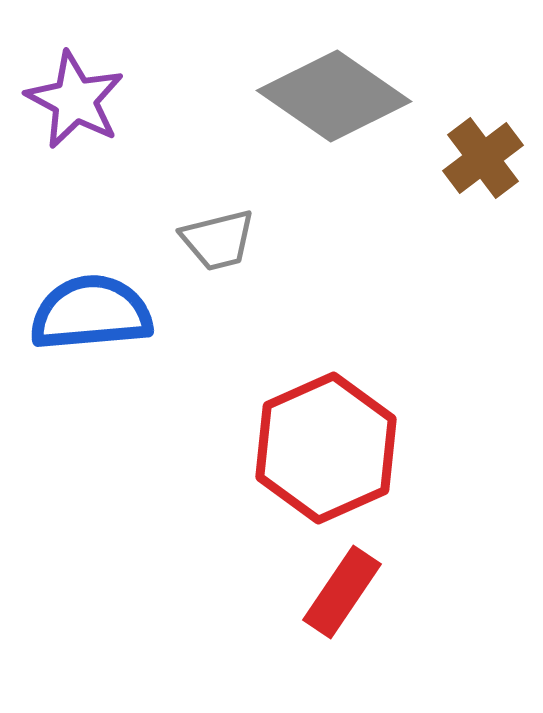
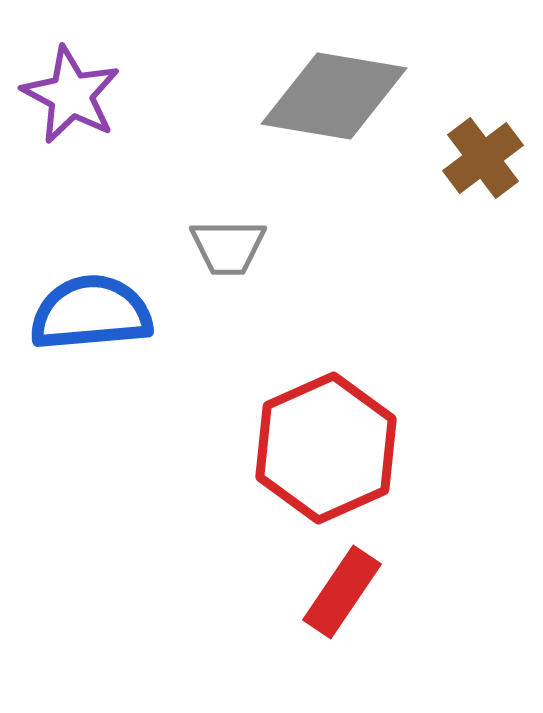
gray diamond: rotated 25 degrees counterclockwise
purple star: moved 4 px left, 5 px up
gray trapezoid: moved 10 px right, 7 px down; rotated 14 degrees clockwise
